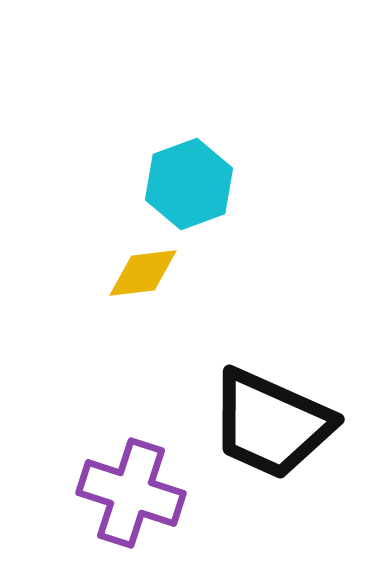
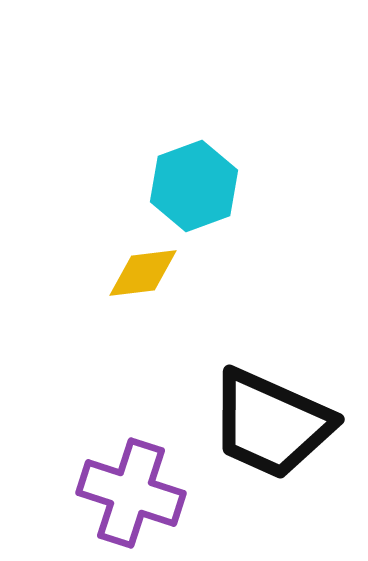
cyan hexagon: moved 5 px right, 2 px down
